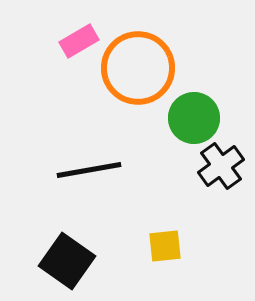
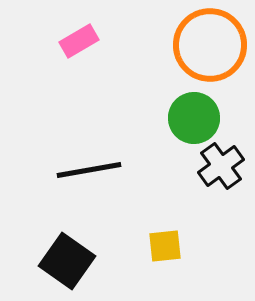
orange circle: moved 72 px right, 23 px up
